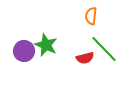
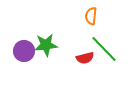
green star: rotated 30 degrees counterclockwise
